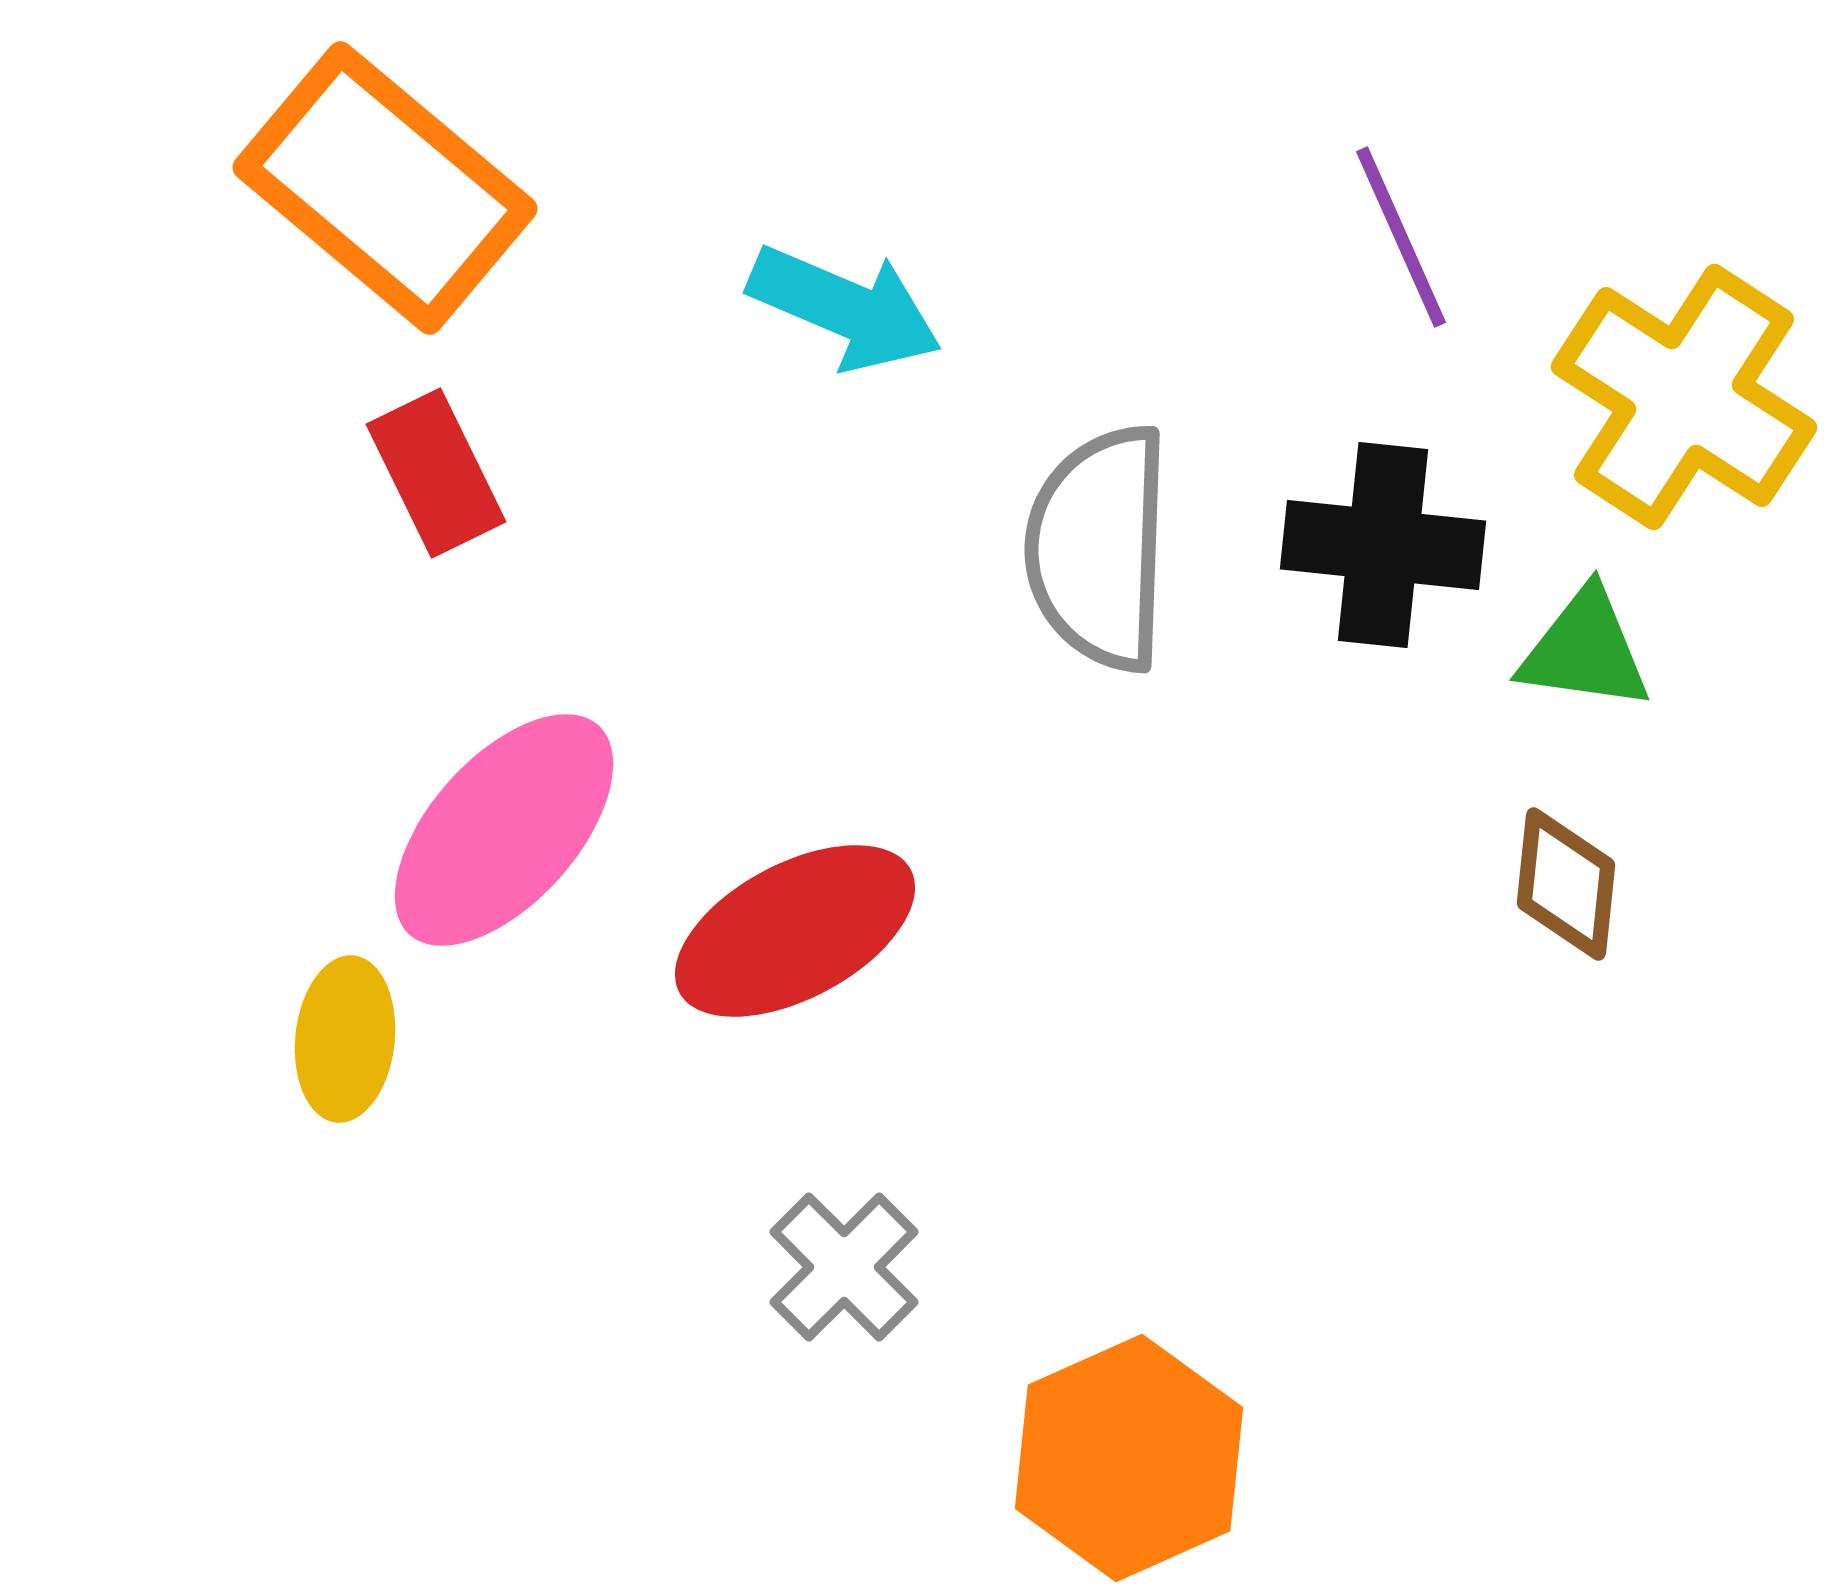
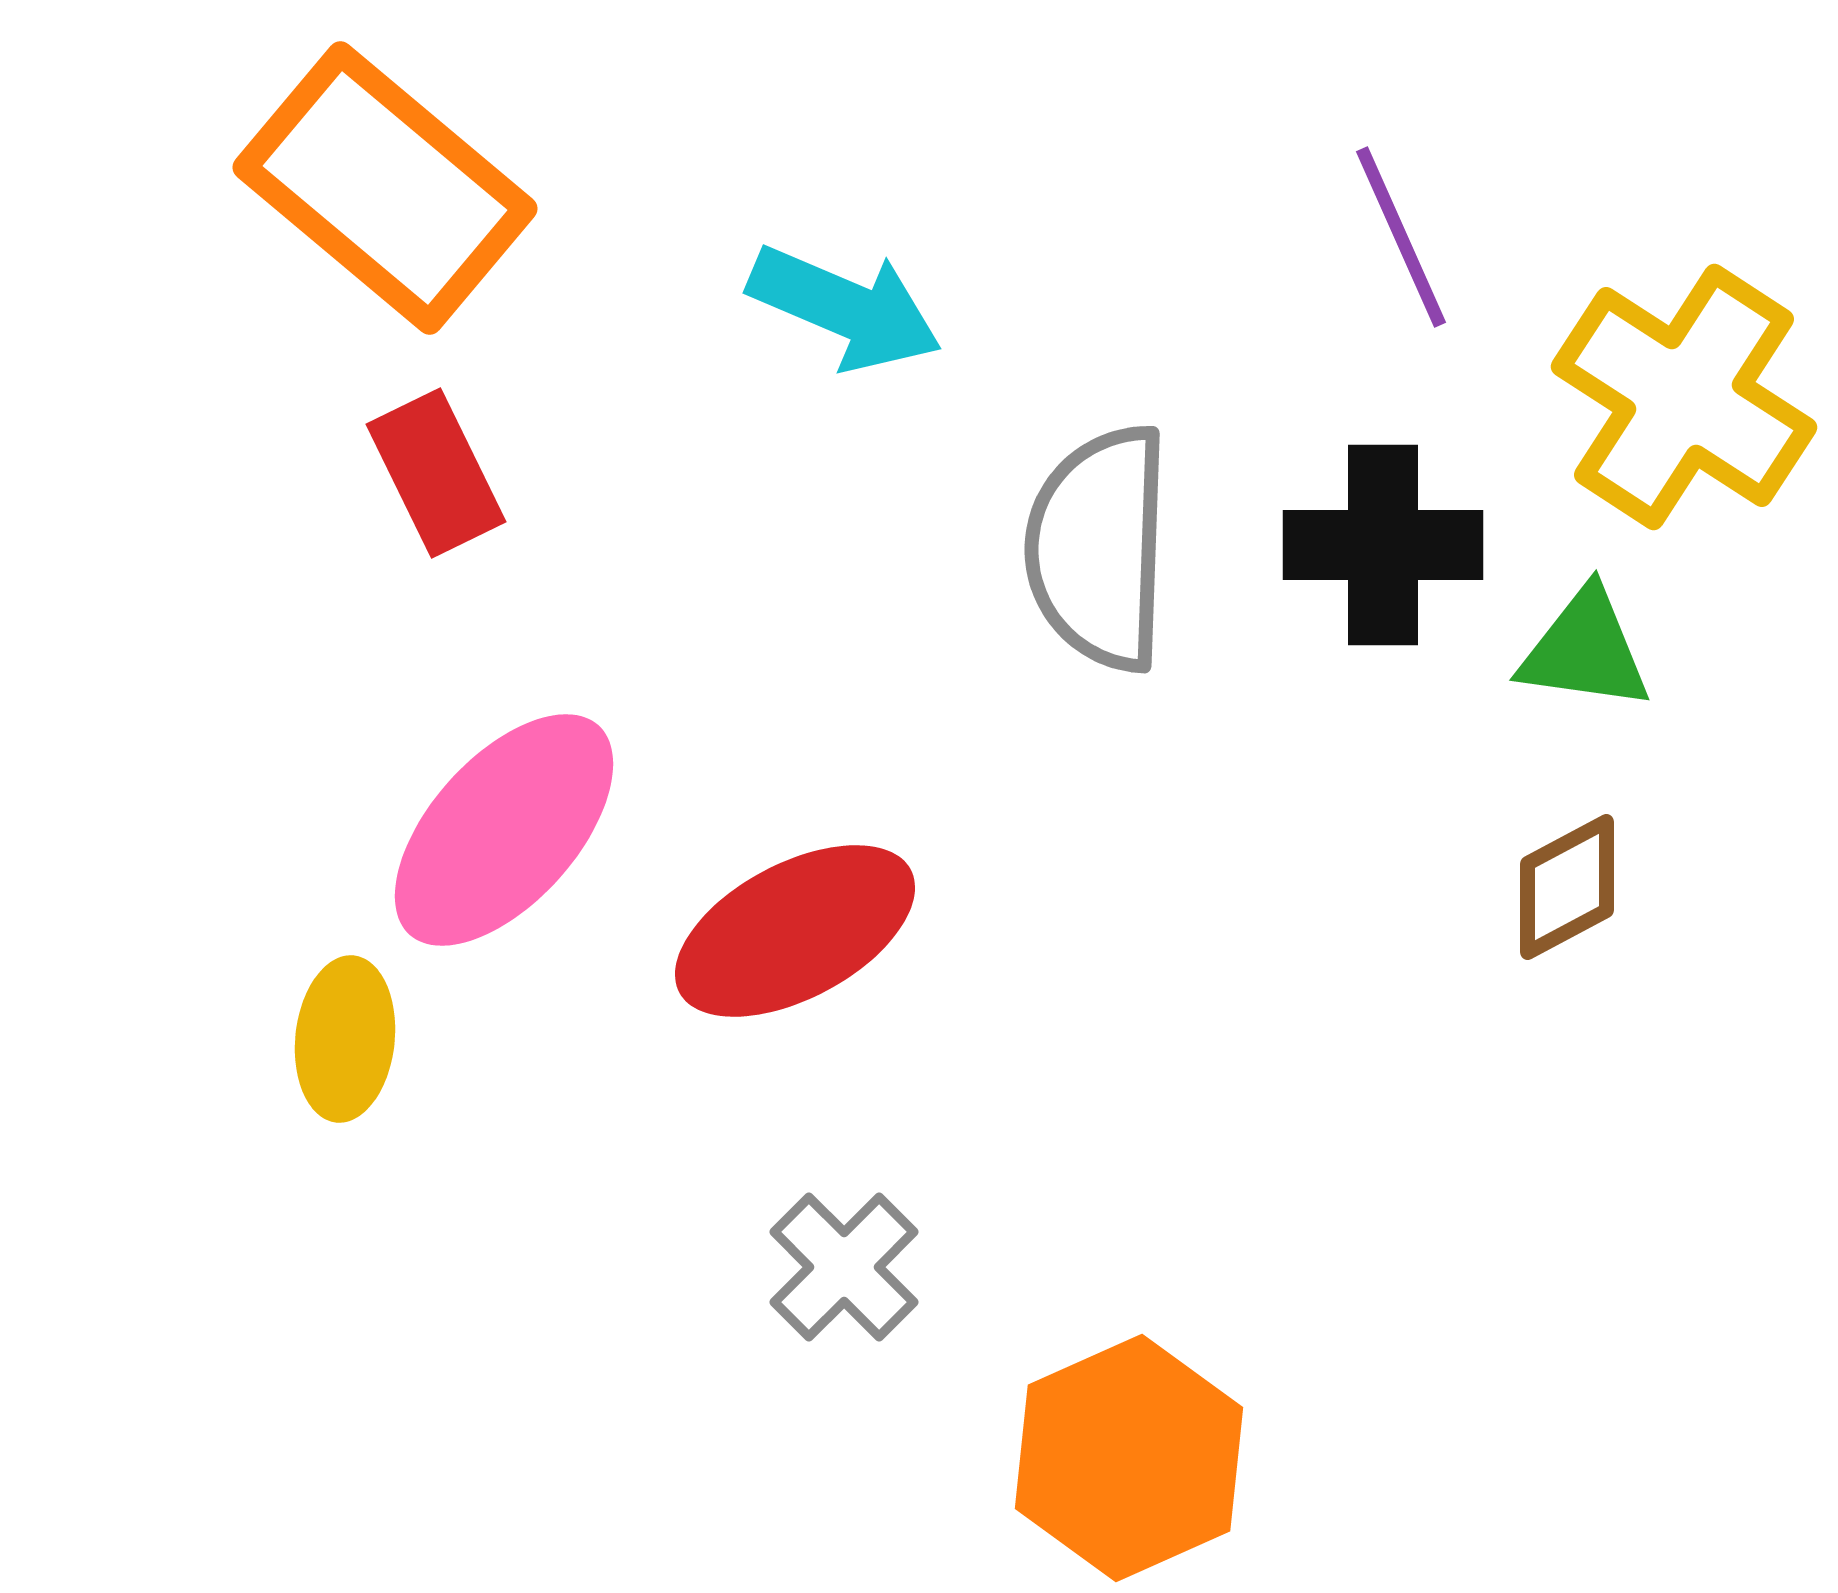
black cross: rotated 6 degrees counterclockwise
brown diamond: moved 1 px right, 3 px down; rotated 56 degrees clockwise
